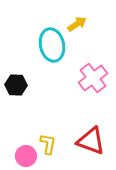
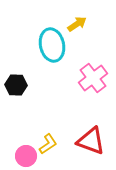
yellow L-shape: rotated 45 degrees clockwise
